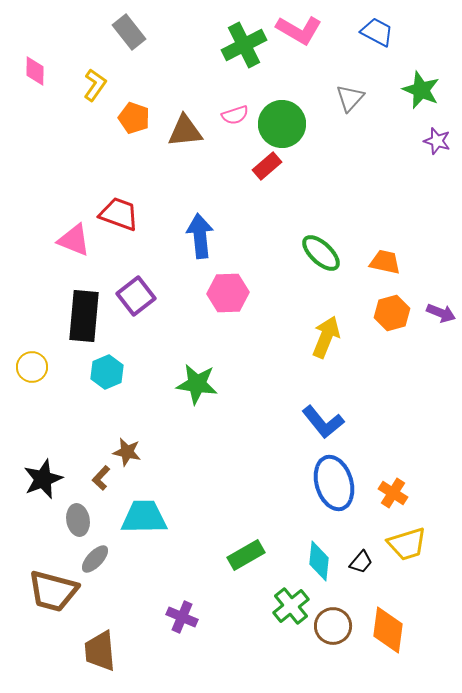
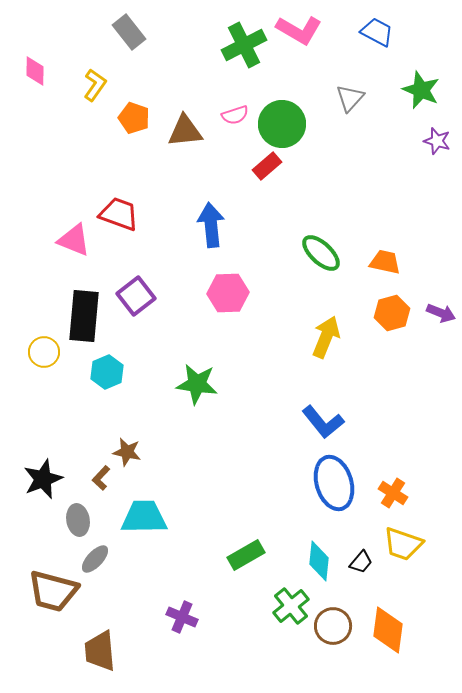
blue arrow at (200, 236): moved 11 px right, 11 px up
yellow circle at (32, 367): moved 12 px right, 15 px up
yellow trapezoid at (407, 544): moved 4 px left; rotated 36 degrees clockwise
